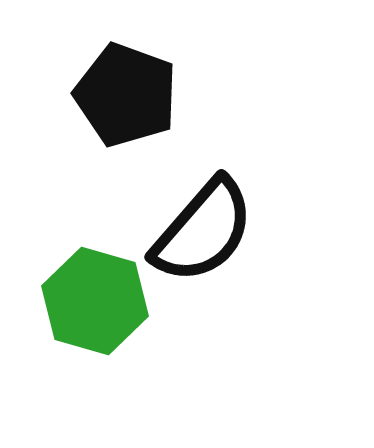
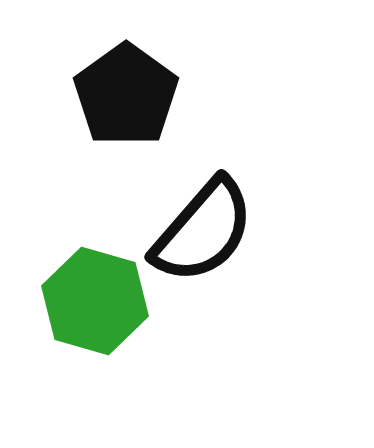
black pentagon: rotated 16 degrees clockwise
